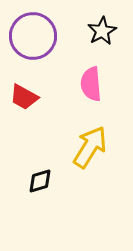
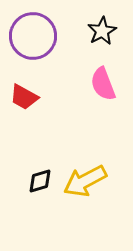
pink semicircle: moved 12 px right; rotated 16 degrees counterclockwise
yellow arrow: moved 5 px left, 34 px down; rotated 150 degrees counterclockwise
